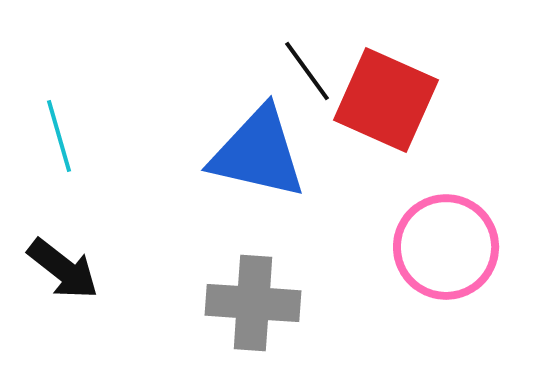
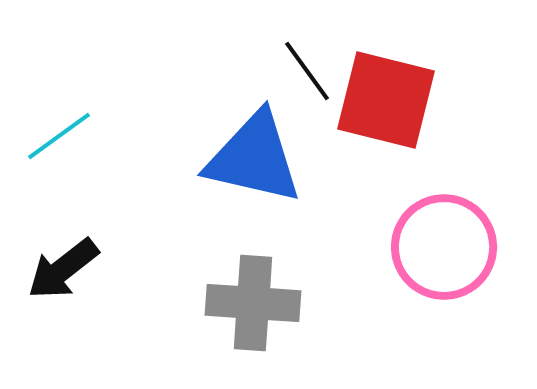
red square: rotated 10 degrees counterclockwise
cyan line: rotated 70 degrees clockwise
blue triangle: moved 4 px left, 5 px down
pink circle: moved 2 px left
black arrow: rotated 104 degrees clockwise
